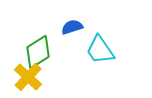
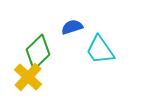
green diamond: rotated 12 degrees counterclockwise
